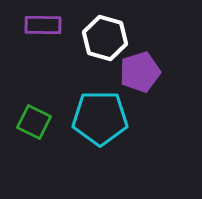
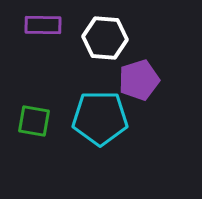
white hexagon: rotated 12 degrees counterclockwise
purple pentagon: moved 1 px left, 8 px down
green square: moved 1 px up; rotated 16 degrees counterclockwise
